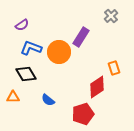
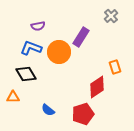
purple semicircle: moved 16 px right, 1 px down; rotated 24 degrees clockwise
orange rectangle: moved 1 px right, 1 px up
blue semicircle: moved 10 px down
